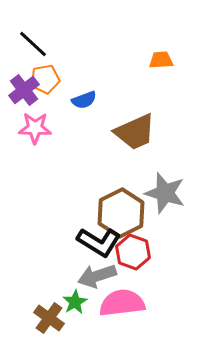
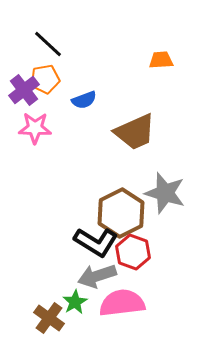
black line: moved 15 px right
black L-shape: moved 3 px left
